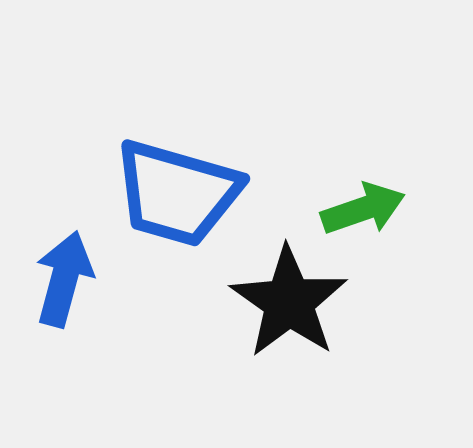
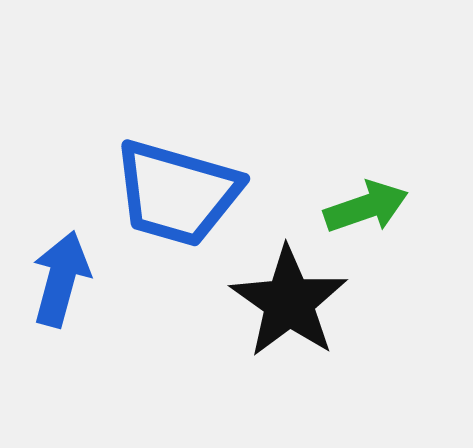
green arrow: moved 3 px right, 2 px up
blue arrow: moved 3 px left
